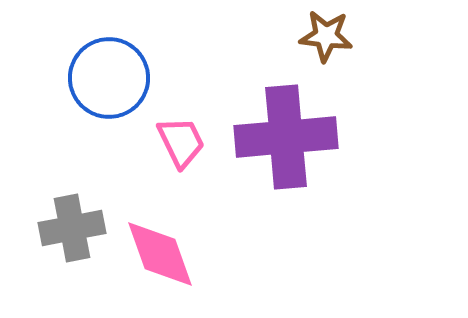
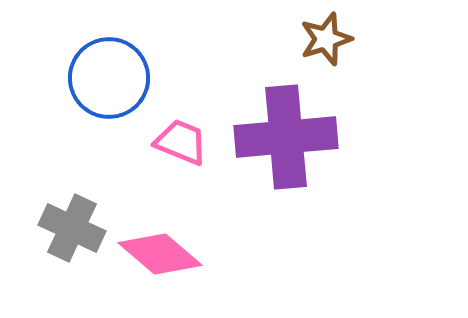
brown star: moved 3 px down; rotated 24 degrees counterclockwise
pink trapezoid: rotated 42 degrees counterclockwise
gray cross: rotated 36 degrees clockwise
pink diamond: rotated 30 degrees counterclockwise
